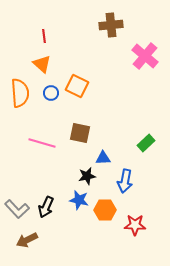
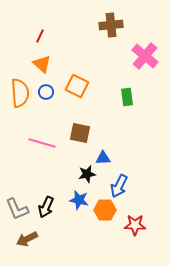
red line: moved 4 px left; rotated 32 degrees clockwise
blue circle: moved 5 px left, 1 px up
green rectangle: moved 19 px left, 46 px up; rotated 54 degrees counterclockwise
black star: moved 2 px up
blue arrow: moved 6 px left, 5 px down; rotated 15 degrees clockwise
gray L-shape: rotated 20 degrees clockwise
brown arrow: moved 1 px up
